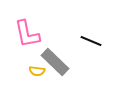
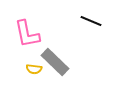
black line: moved 20 px up
yellow semicircle: moved 3 px left, 2 px up
